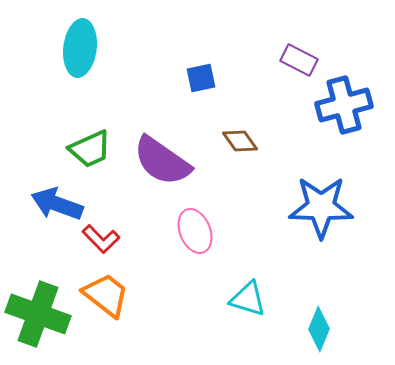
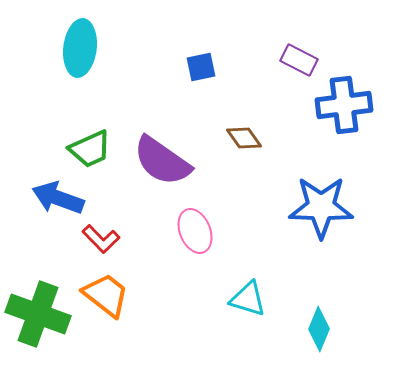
blue square: moved 11 px up
blue cross: rotated 8 degrees clockwise
brown diamond: moved 4 px right, 3 px up
blue arrow: moved 1 px right, 6 px up
